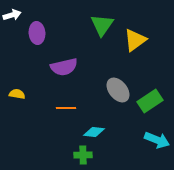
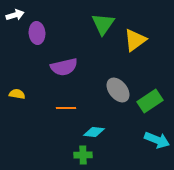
white arrow: moved 3 px right
green triangle: moved 1 px right, 1 px up
